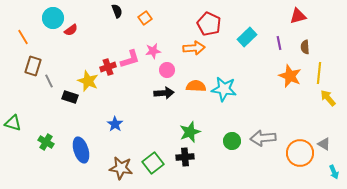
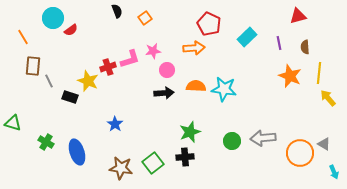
brown rectangle: rotated 12 degrees counterclockwise
blue ellipse: moved 4 px left, 2 px down
